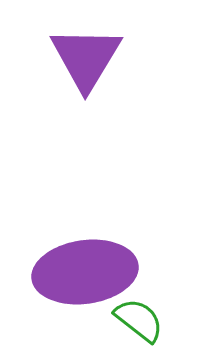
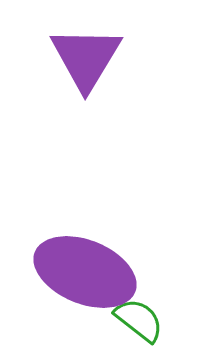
purple ellipse: rotated 30 degrees clockwise
